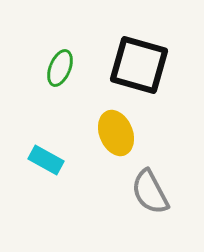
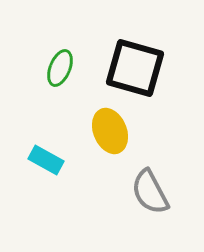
black square: moved 4 px left, 3 px down
yellow ellipse: moved 6 px left, 2 px up
